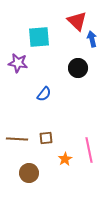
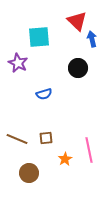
purple star: rotated 18 degrees clockwise
blue semicircle: rotated 35 degrees clockwise
brown line: rotated 20 degrees clockwise
